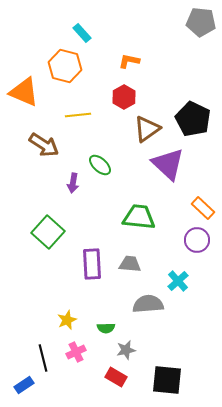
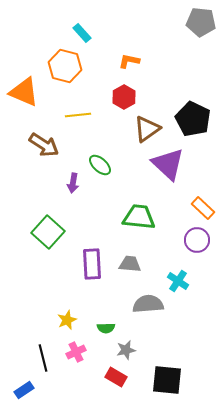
cyan cross: rotated 15 degrees counterclockwise
blue rectangle: moved 5 px down
